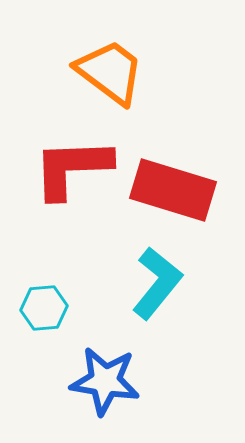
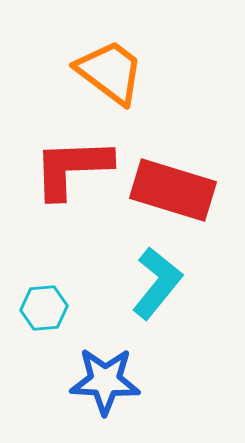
blue star: rotated 6 degrees counterclockwise
